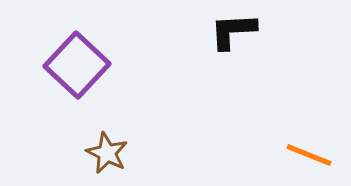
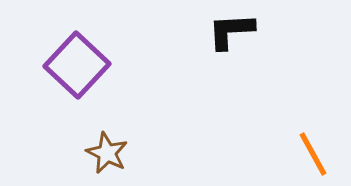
black L-shape: moved 2 px left
orange line: moved 4 px right, 1 px up; rotated 39 degrees clockwise
